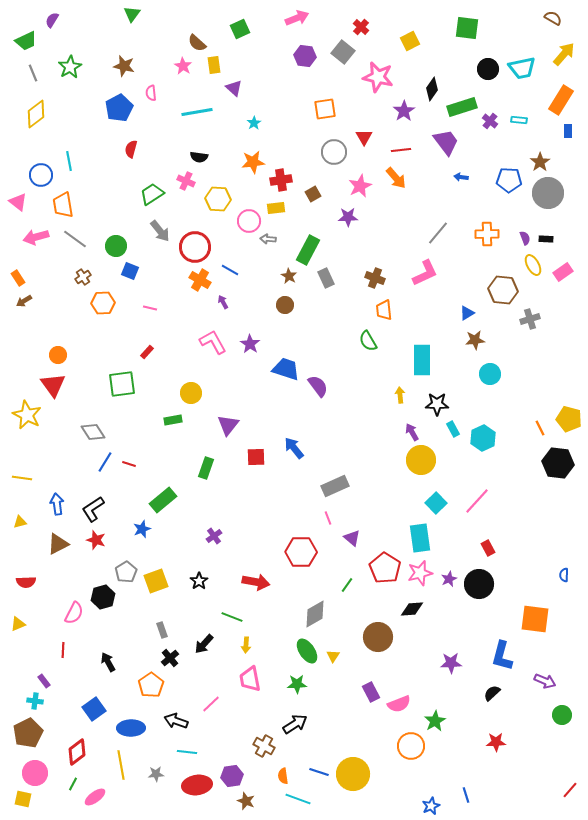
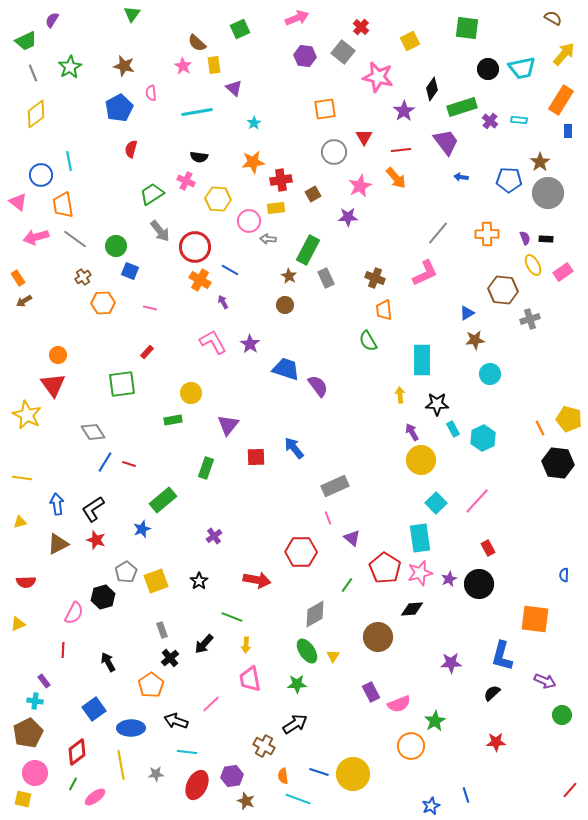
red arrow at (256, 582): moved 1 px right, 2 px up
red ellipse at (197, 785): rotated 56 degrees counterclockwise
